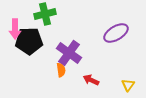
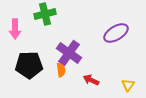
black pentagon: moved 24 px down
